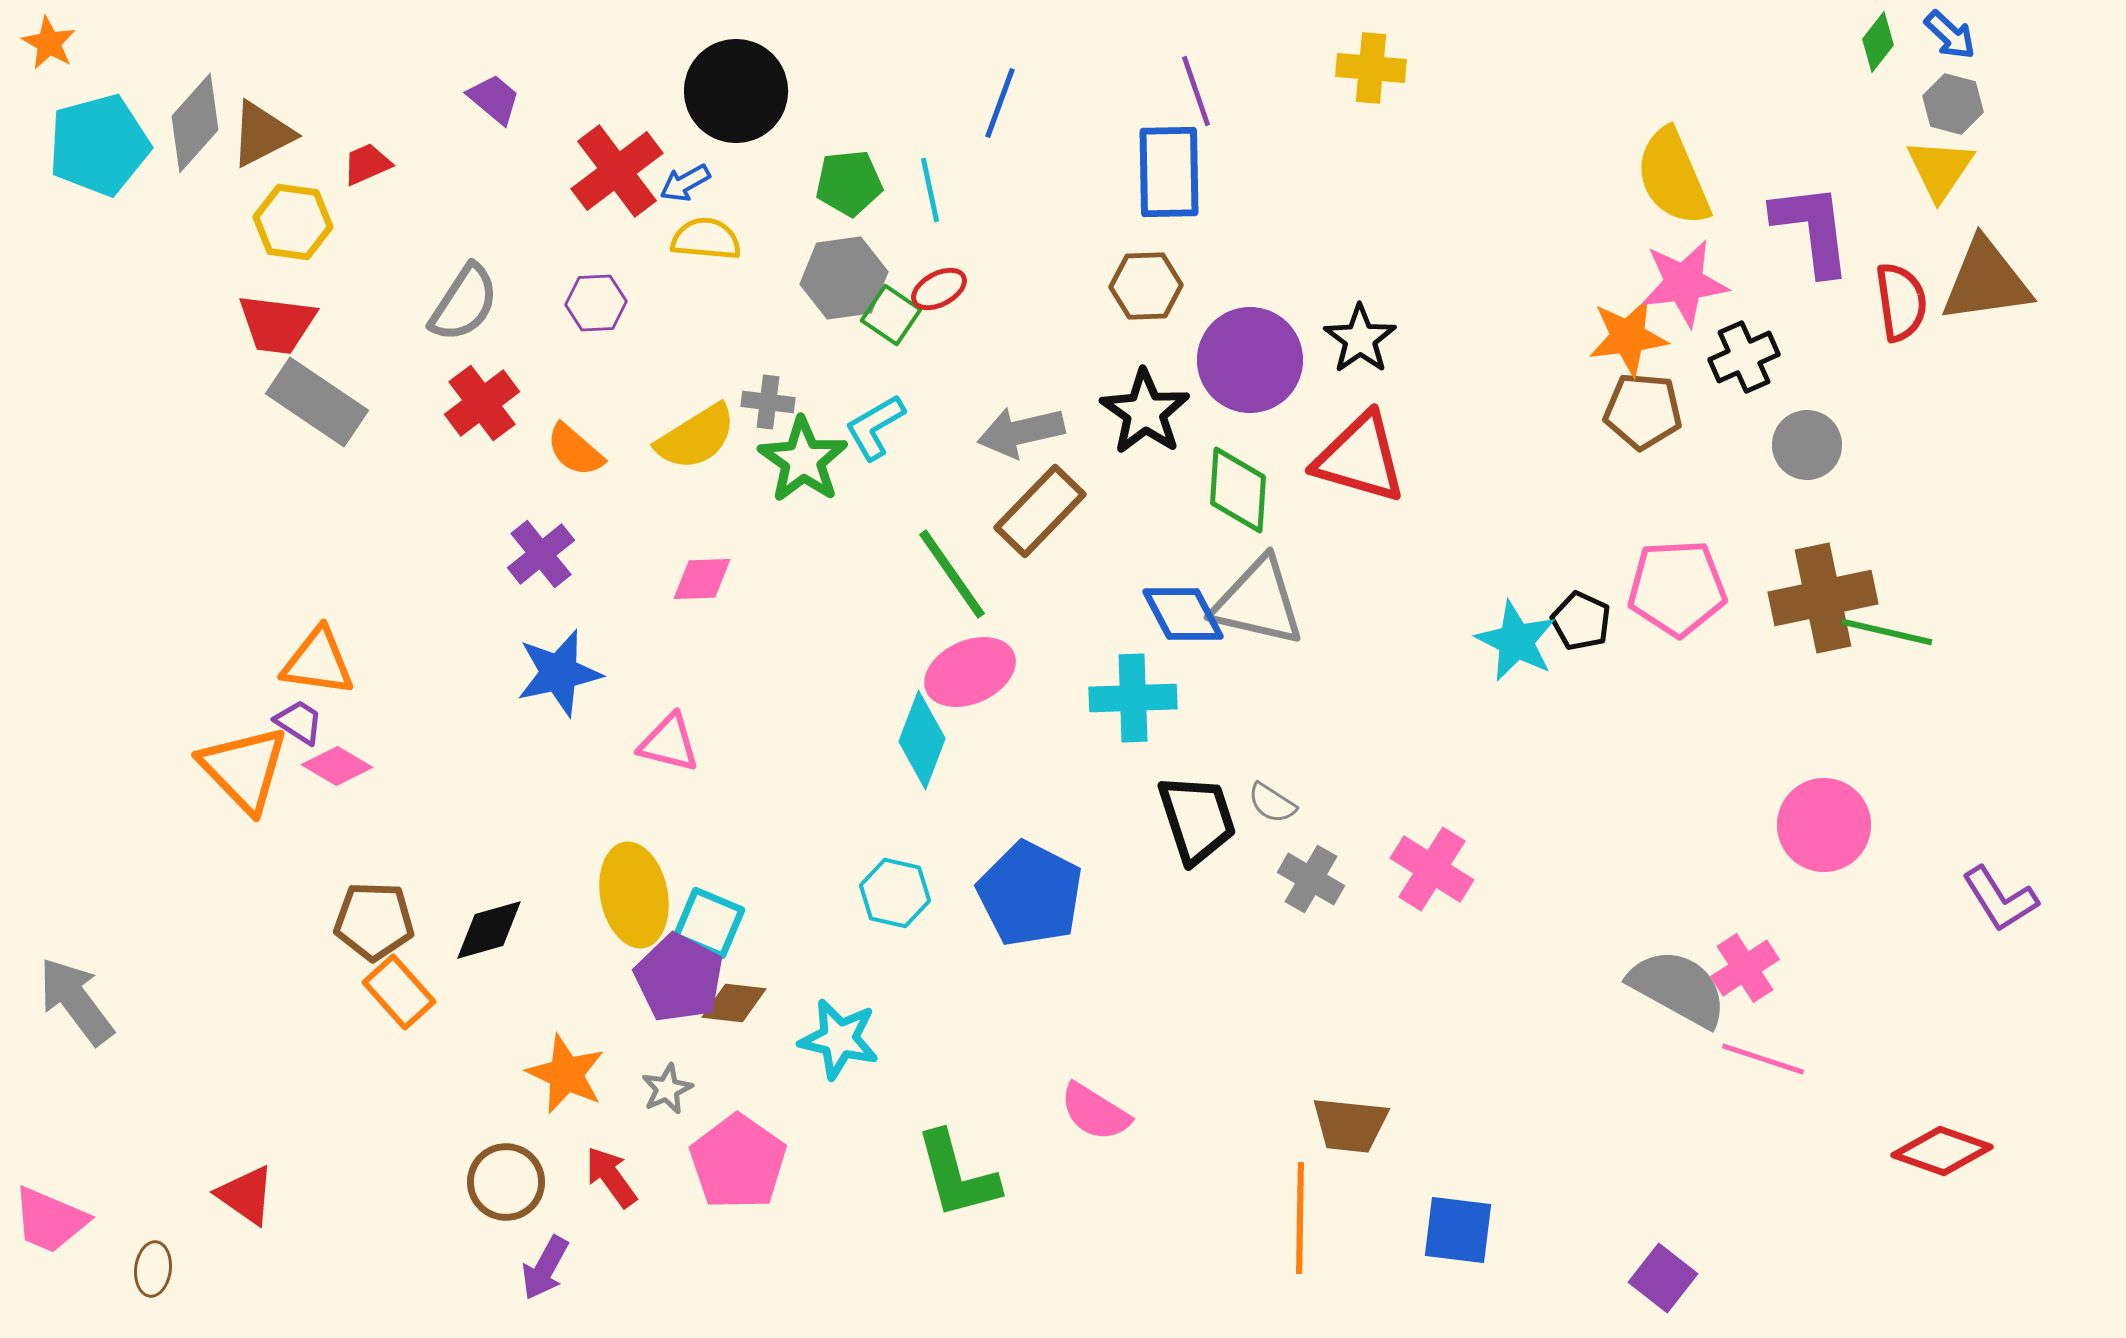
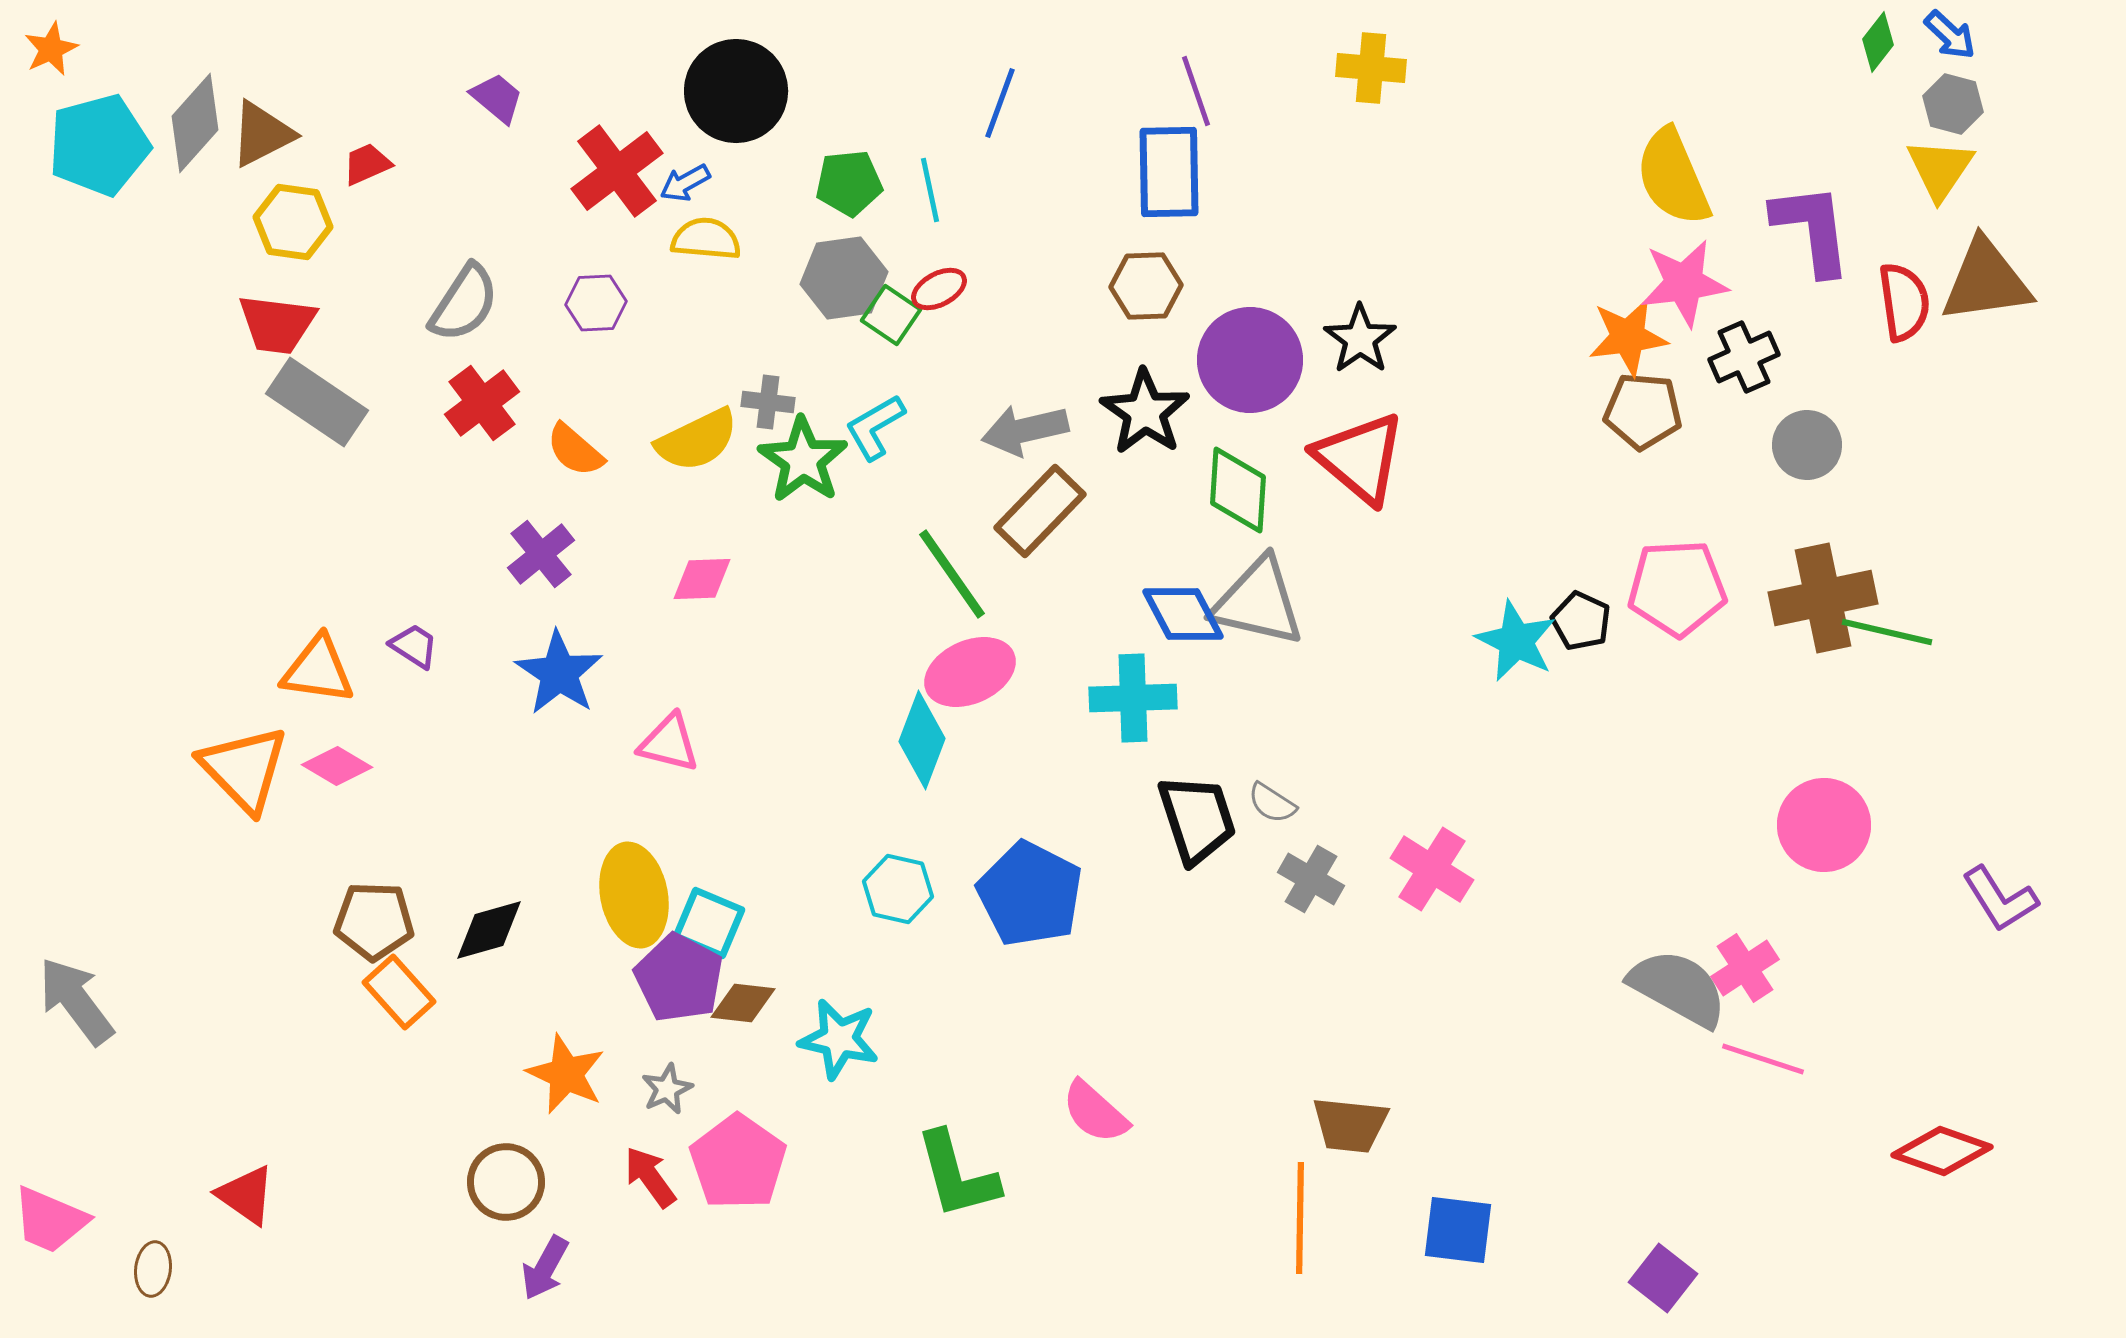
orange star at (49, 43): moved 2 px right, 6 px down; rotated 18 degrees clockwise
purple trapezoid at (494, 99): moved 3 px right, 1 px up
red semicircle at (1901, 302): moved 3 px right
gray arrow at (1021, 432): moved 4 px right, 2 px up
yellow semicircle at (696, 437): moved 1 px right, 3 px down; rotated 6 degrees clockwise
red triangle at (1360, 458): rotated 24 degrees clockwise
orange triangle at (318, 662): moved 8 px down
blue star at (559, 673): rotated 26 degrees counterclockwise
purple trapezoid at (299, 722): moved 115 px right, 76 px up
cyan hexagon at (895, 893): moved 3 px right, 4 px up
brown diamond at (734, 1003): moved 9 px right
pink semicircle at (1095, 1112): rotated 10 degrees clockwise
red arrow at (611, 1177): moved 39 px right
